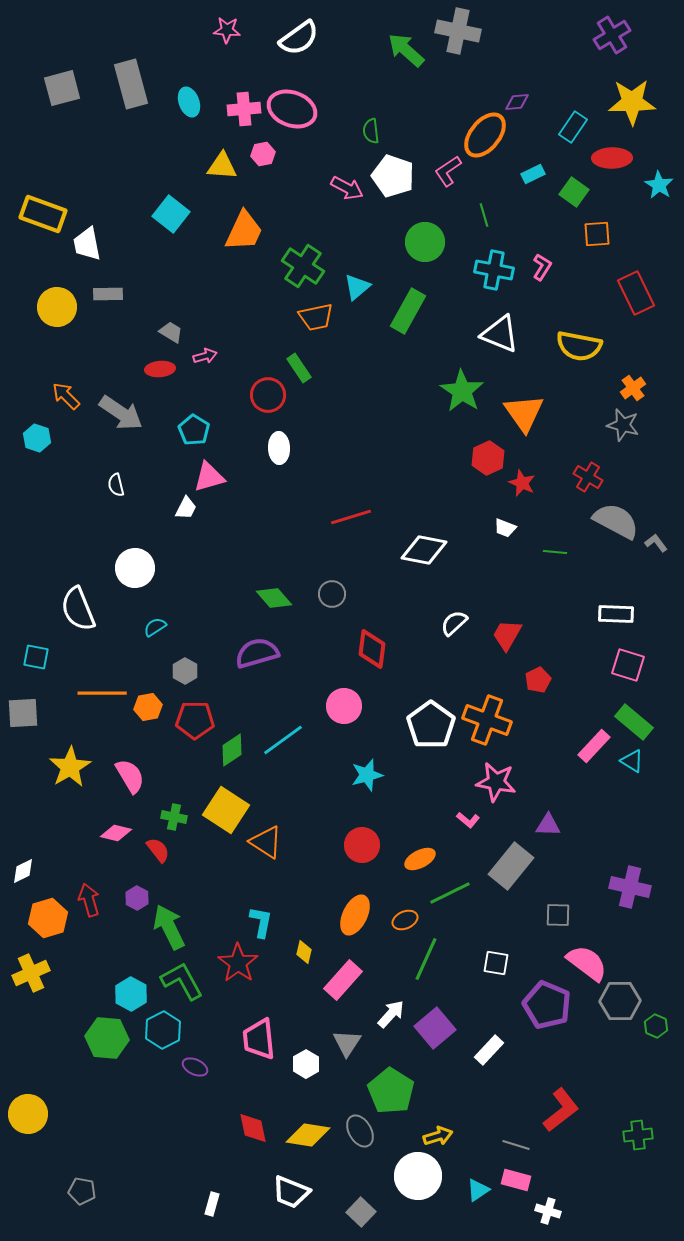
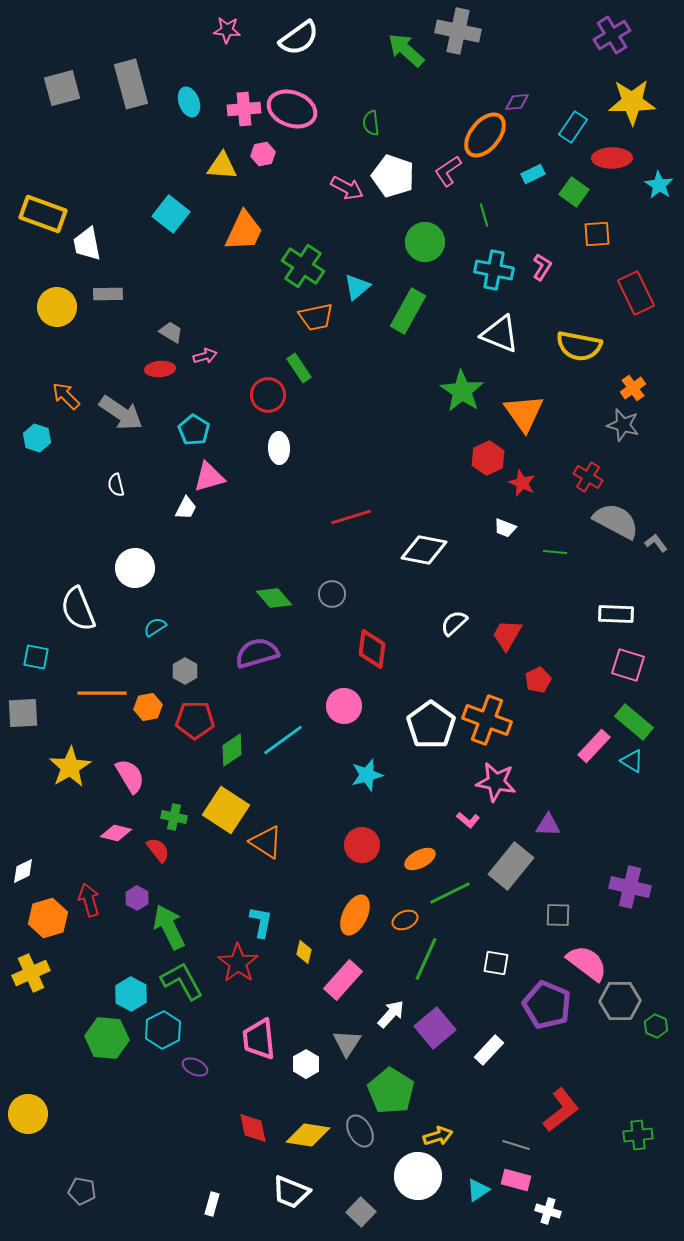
green semicircle at (371, 131): moved 8 px up
